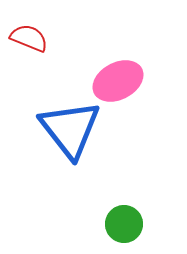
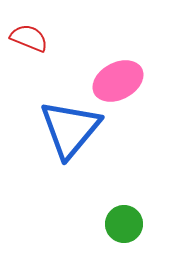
blue triangle: rotated 18 degrees clockwise
